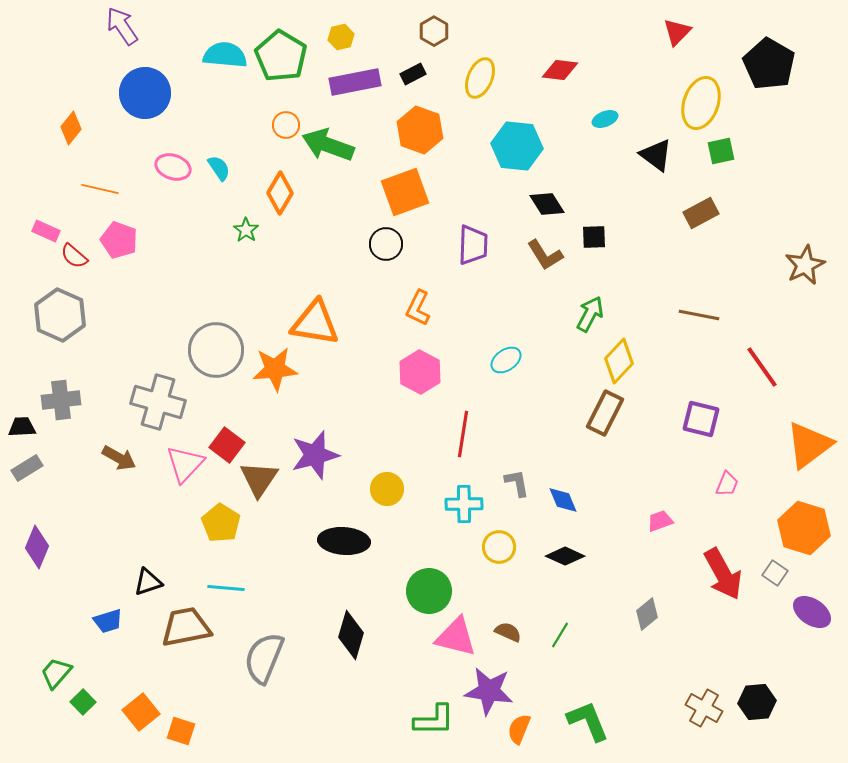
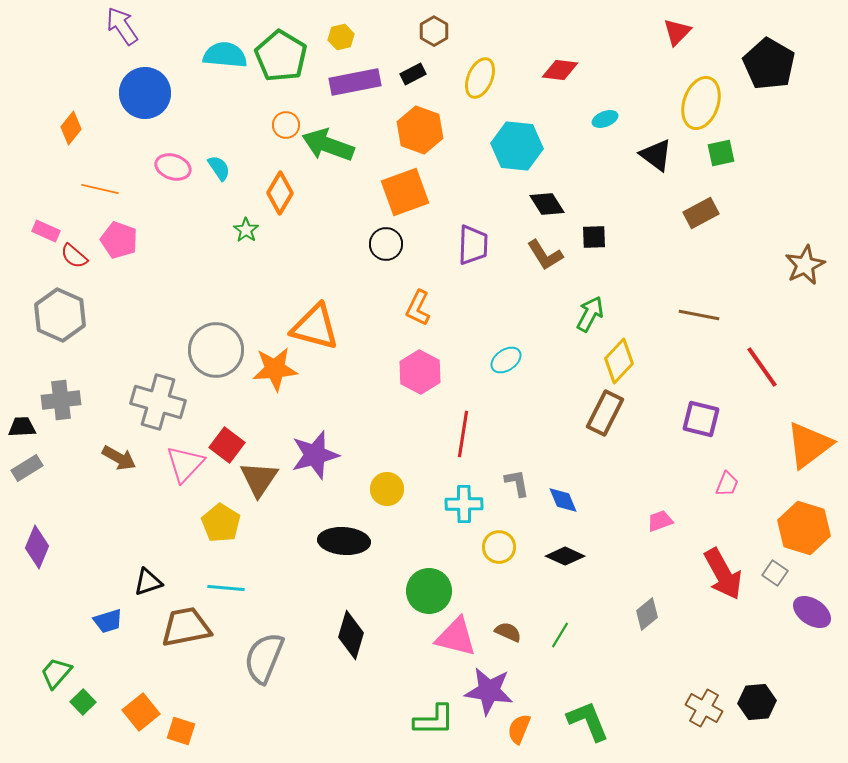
green square at (721, 151): moved 2 px down
orange triangle at (315, 323): moved 4 px down; rotated 6 degrees clockwise
